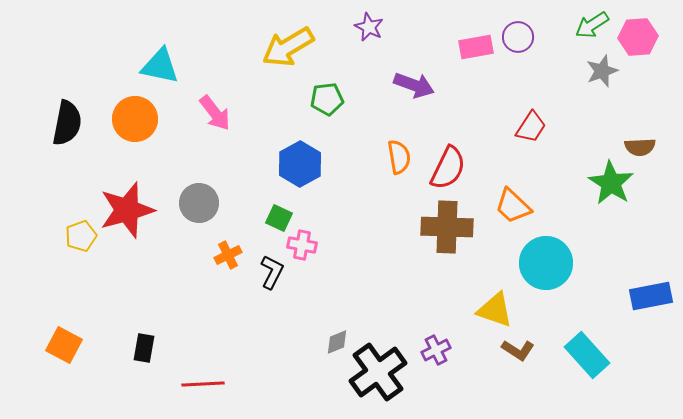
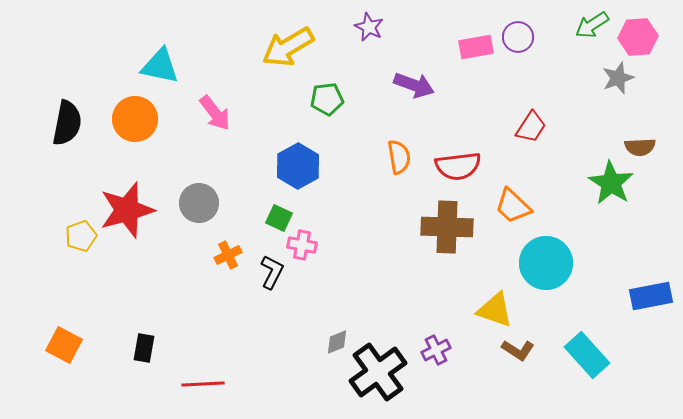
gray star: moved 16 px right, 7 px down
blue hexagon: moved 2 px left, 2 px down
red semicircle: moved 10 px right, 2 px up; rotated 57 degrees clockwise
